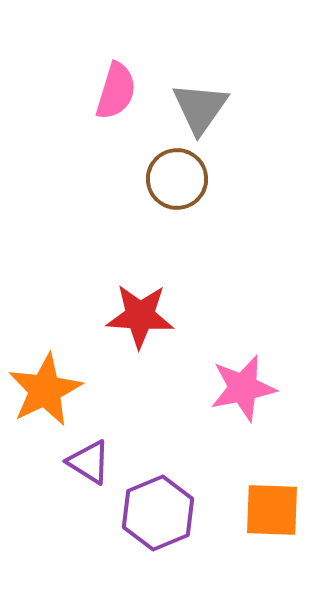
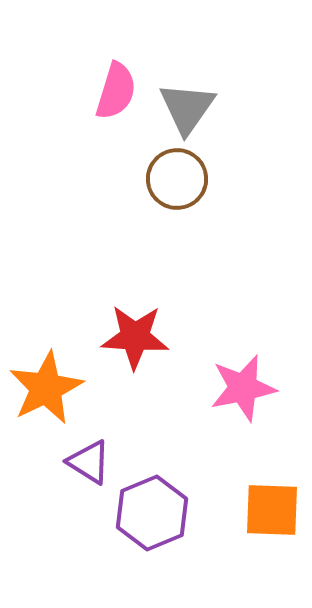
gray triangle: moved 13 px left
red star: moved 5 px left, 21 px down
orange star: moved 1 px right, 2 px up
purple hexagon: moved 6 px left
